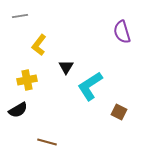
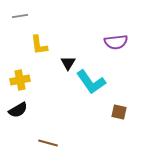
purple semicircle: moved 6 px left, 10 px down; rotated 80 degrees counterclockwise
yellow L-shape: rotated 45 degrees counterclockwise
black triangle: moved 2 px right, 4 px up
yellow cross: moved 7 px left
cyan L-shape: moved 1 px right, 4 px up; rotated 92 degrees counterclockwise
brown square: rotated 14 degrees counterclockwise
brown line: moved 1 px right, 1 px down
